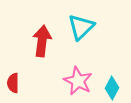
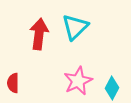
cyan triangle: moved 6 px left
red arrow: moved 3 px left, 7 px up
pink star: rotated 20 degrees clockwise
